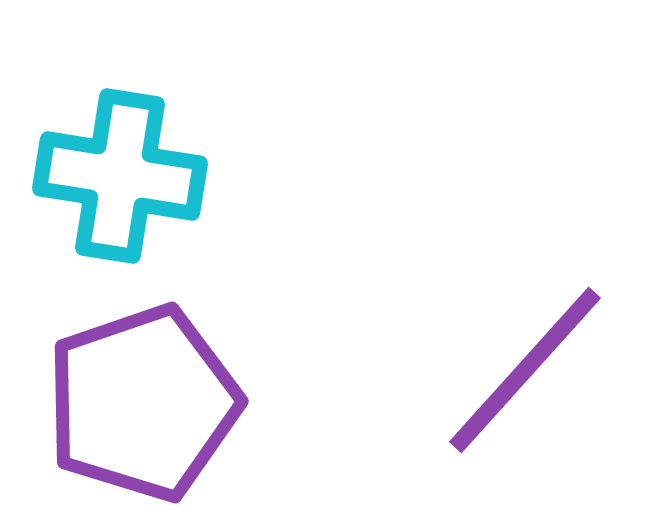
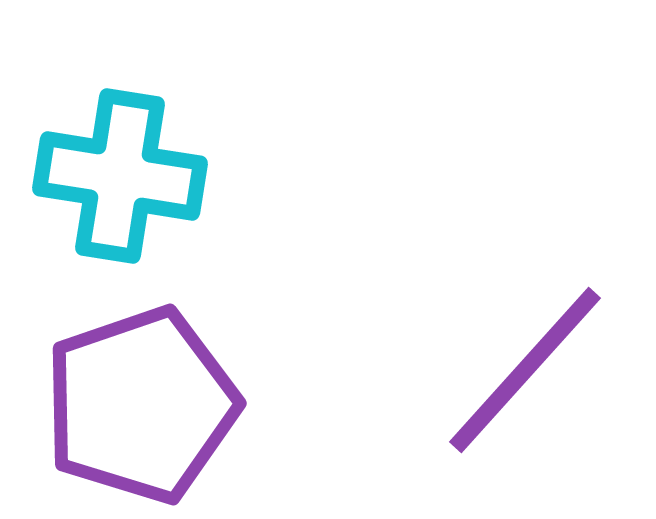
purple pentagon: moved 2 px left, 2 px down
